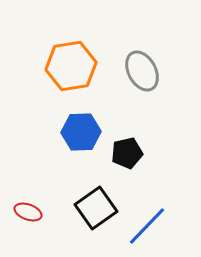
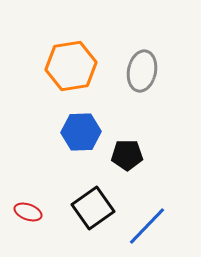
gray ellipse: rotated 39 degrees clockwise
black pentagon: moved 2 px down; rotated 12 degrees clockwise
black square: moved 3 px left
